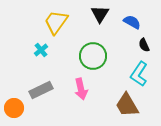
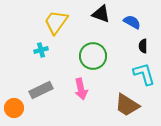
black triangle: moved 1 px right; rotated 42 degrees counterclockwise
black semicircle: moved 1 px left, 1 px down; rotated 24 degrees clockwise
cyan cross: rotated 24 degrees clockwise
cyan L-shape: moved 5 px right; rotated 130 degrees clockwise
brown trapezoid: rotated 28 degrees counterclockwise
